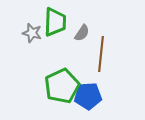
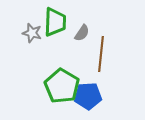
green pentagon: rotated 16 degrees counterclockwise
